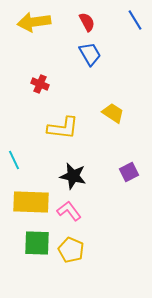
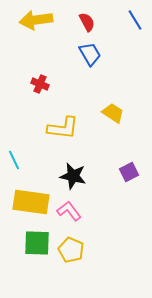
yellow arrow: moved 2 px right, 2 px up
yellow rectangle: rotated 6 degrees clockwise
